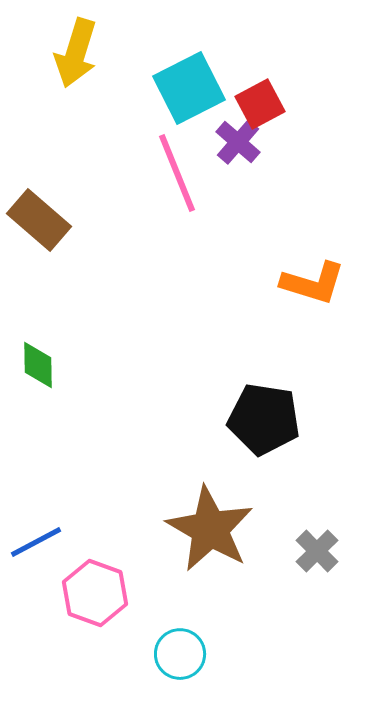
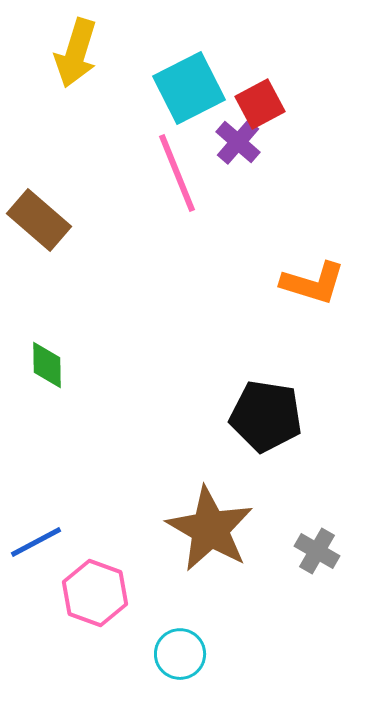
green diamond: moved 9 px right
black pentagon: moved 2 px right, 3 px up
gray cross: rotated 15 degrees counterclockwise
